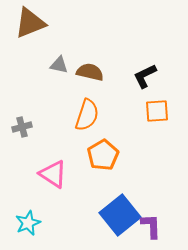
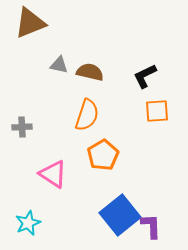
gray cross: rotated 12 degrees clockwise
